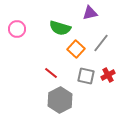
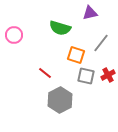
pink circle: moved 3 px left, 6 px down
orange square: moved 6 px down; rotated 24 degrees counterclockwise
red line: moved 6 px left
